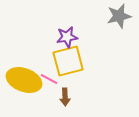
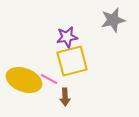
gray star: moved 6 px left, 4 px down
yellow square: moved 4 px right
